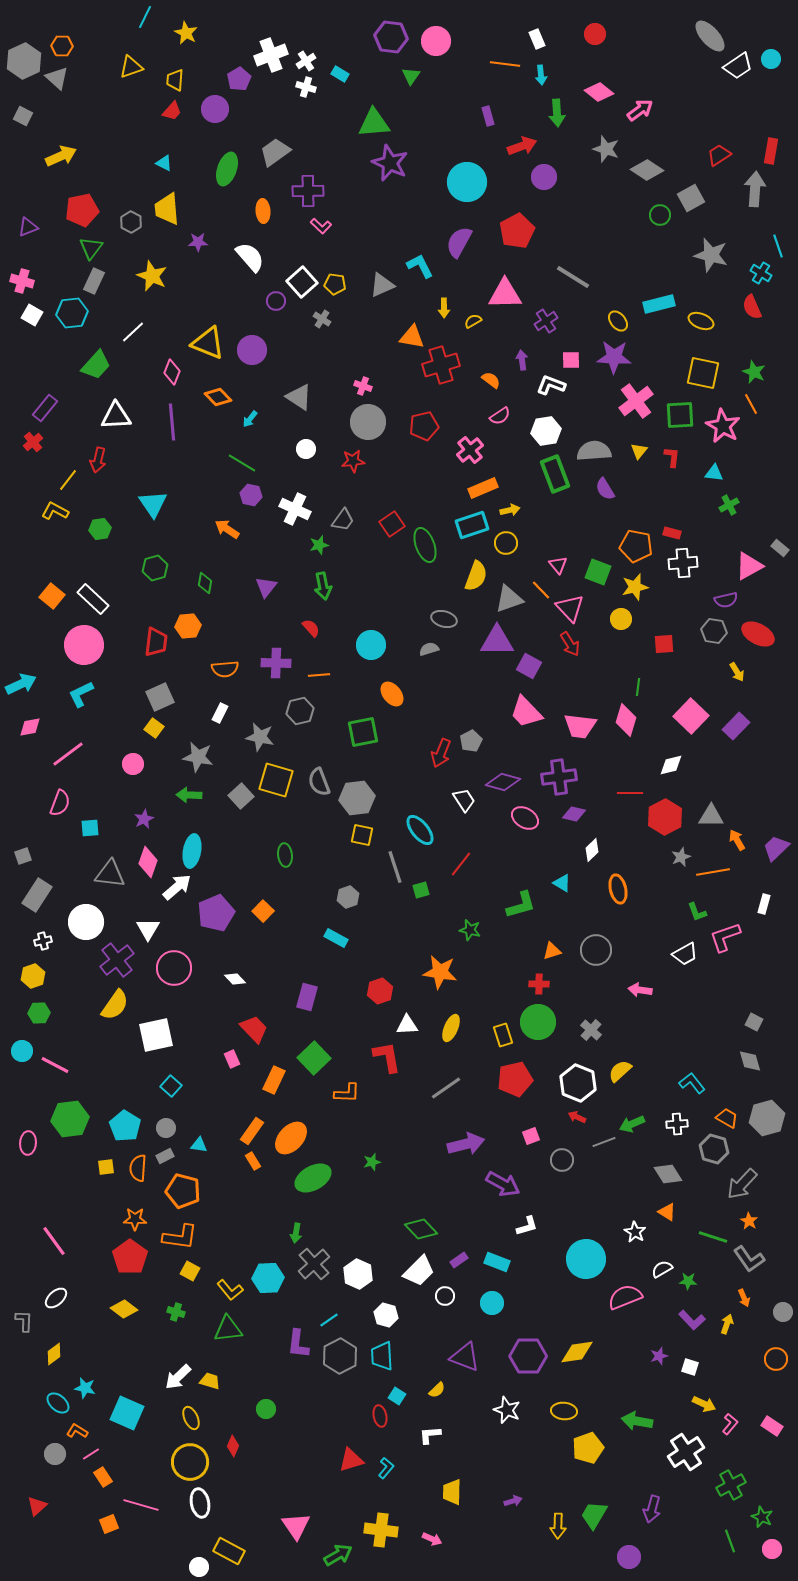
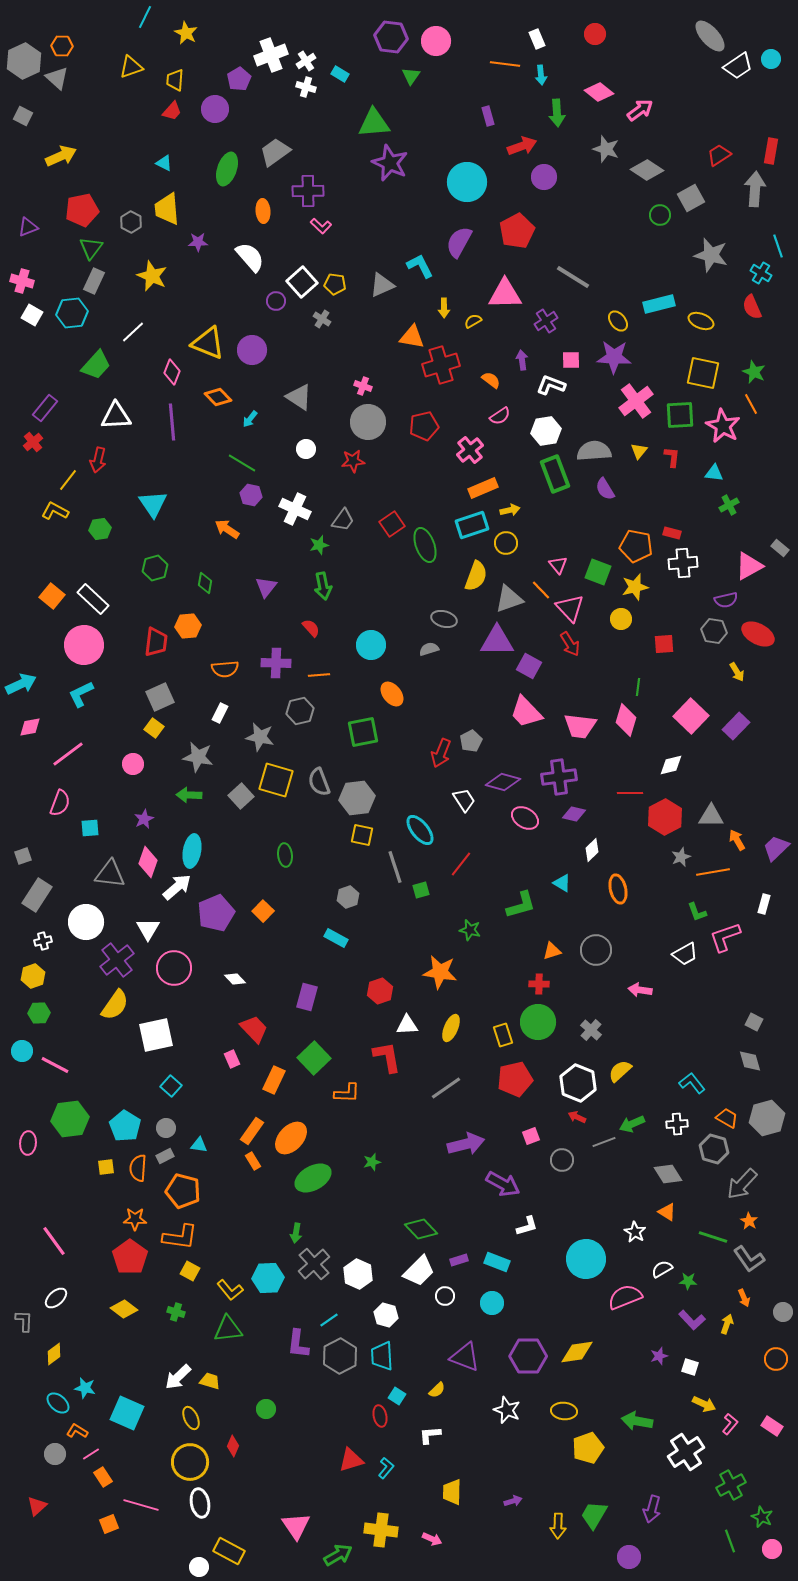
purple rectangle at (459, 1260): rotated 18 degrees clockwise
